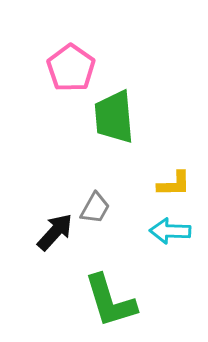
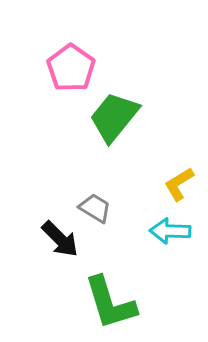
green trapezoid: rotated 44 degrees clockwise
yellow L-shape: moved 5 px right; rotated 150 degrees clockwise
gray trapezoid: rotated 88 degrees counterclockwise
black arrow: moved 5 px right, 7 px down; rotated 93 degrees clockwise
green L-shape: moved 2 px down
